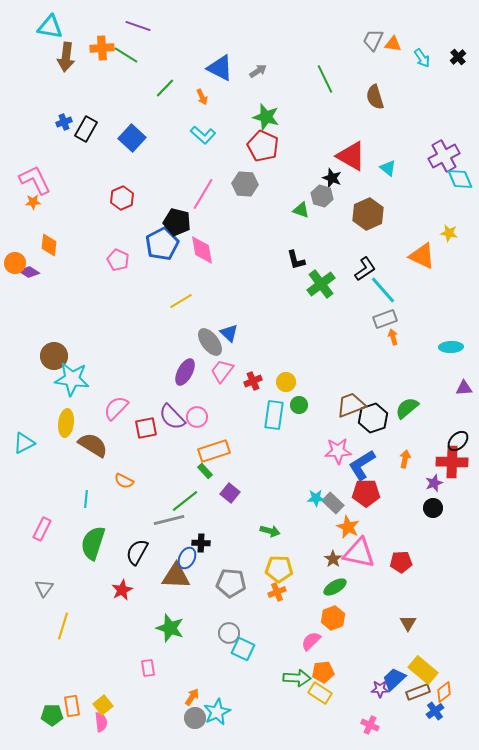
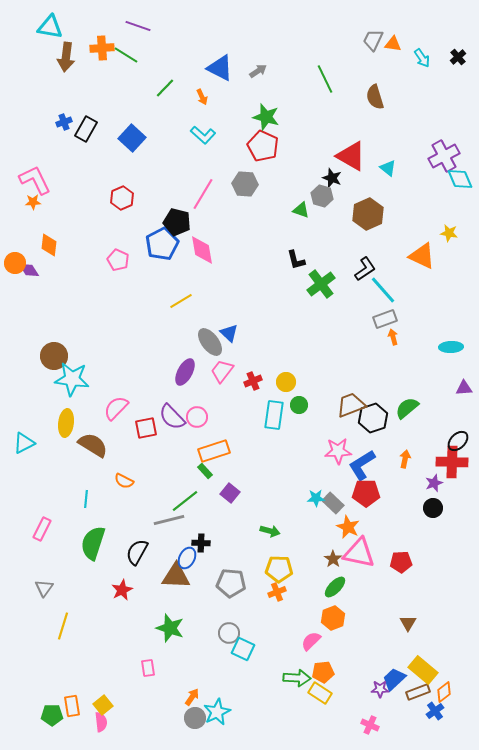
purple diamond at (29, 272): moved 2 px up; rotated 25 degrees clockwise
green ellipse at (335, 587): rotated 15 degrees counterclockwise
